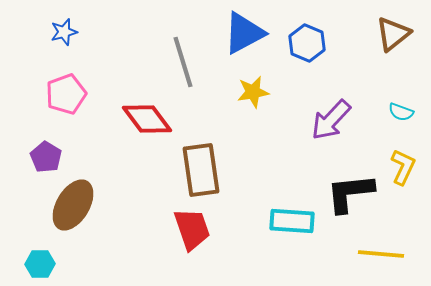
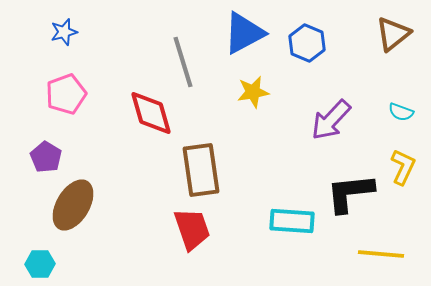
red diamond: moved 4 px right, 6 px up; rotated 21 degrees clockwise
